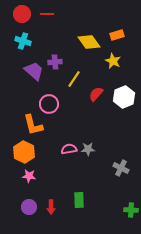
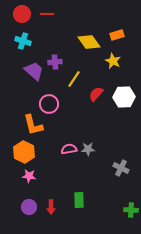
white hexagon: rotated 20 degrees clockwise
